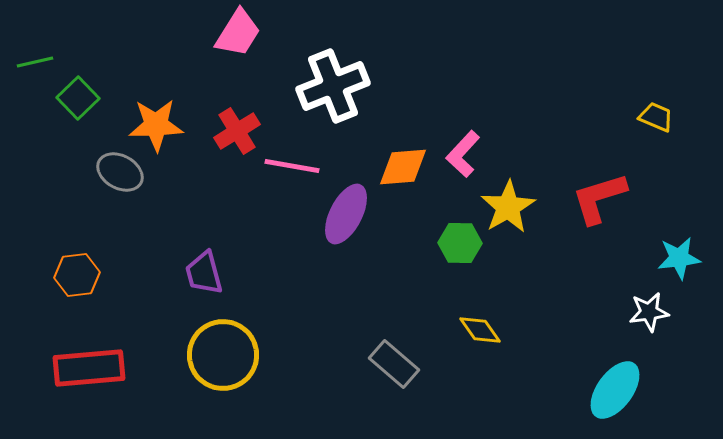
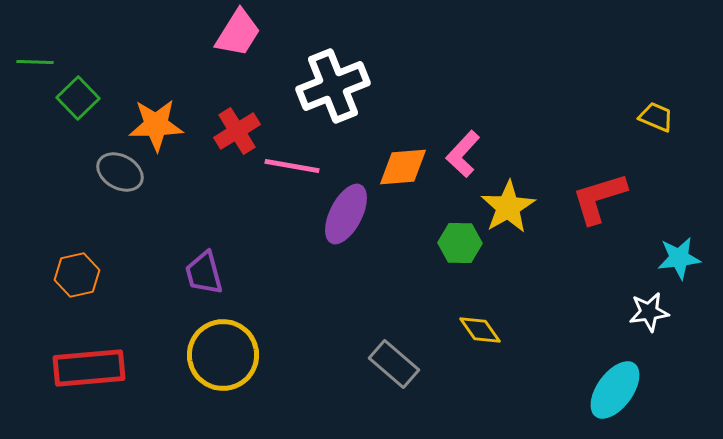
green line: rotated 15 degrees clockwise
orange hexagon: rotated 6 degrees counterclockwise
